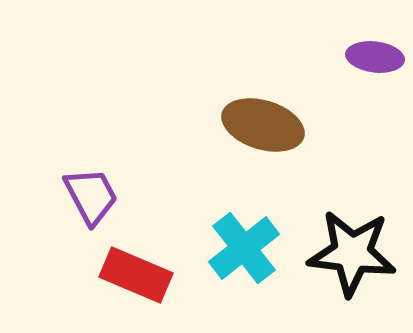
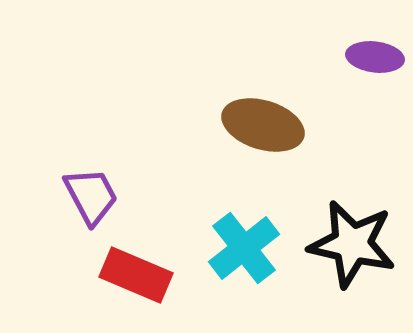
black star: moved 9 px up; rotated 6 degrees clockwise
